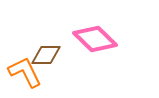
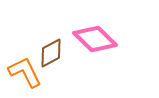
brown diamond: moved 5 px right, 2 px up; rotated 28 degrees counterclockwise
